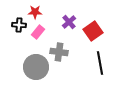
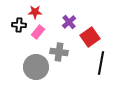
red square: moved 3 px left, 6 px down
black line: moved 1 px right; rotated 20 degrees clockwise
